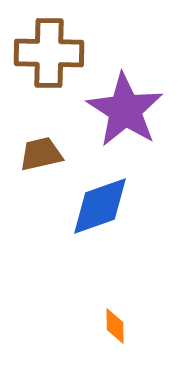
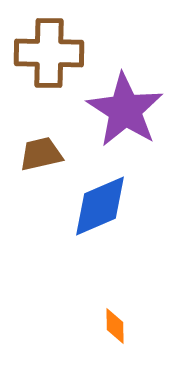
blue diamond: rotated 4 degrees counterclockwise
